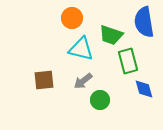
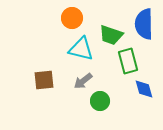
blue semicircle: moved 2 px down; rotated 8 degrees clockwise
green circle: moved 1 px down
